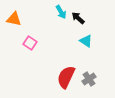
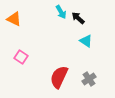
orange triangle: rotated 14 degrees clockwise
pink square: moved 9 px left, 14 px down
red semicircle: moved 7 px left
